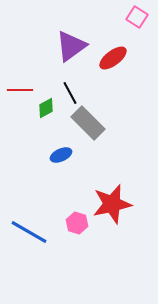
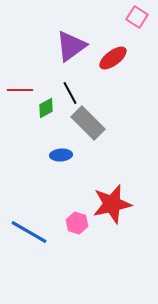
blue ellipse: rotated 20 degrees clockwise
